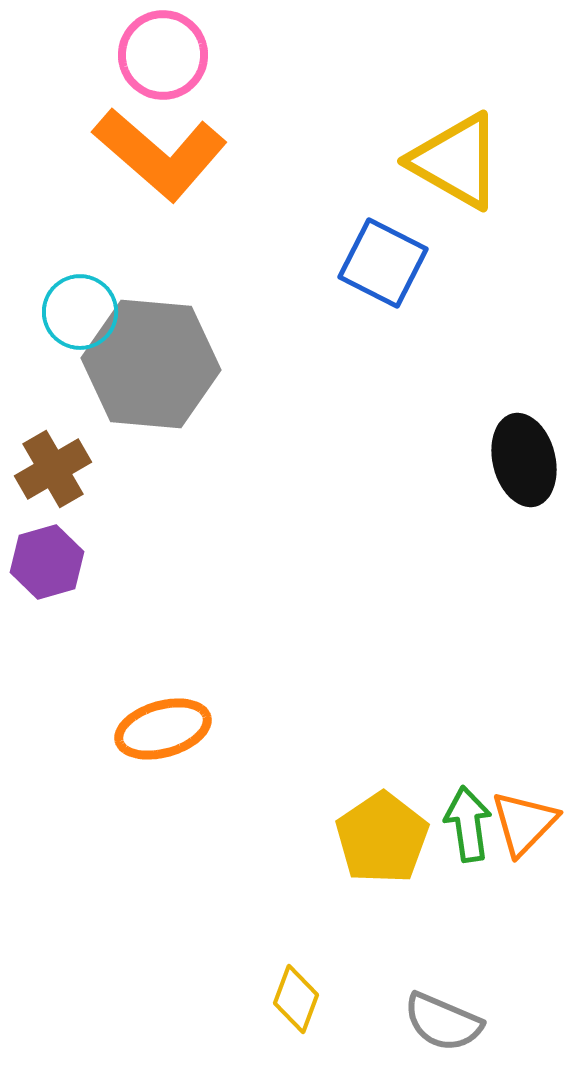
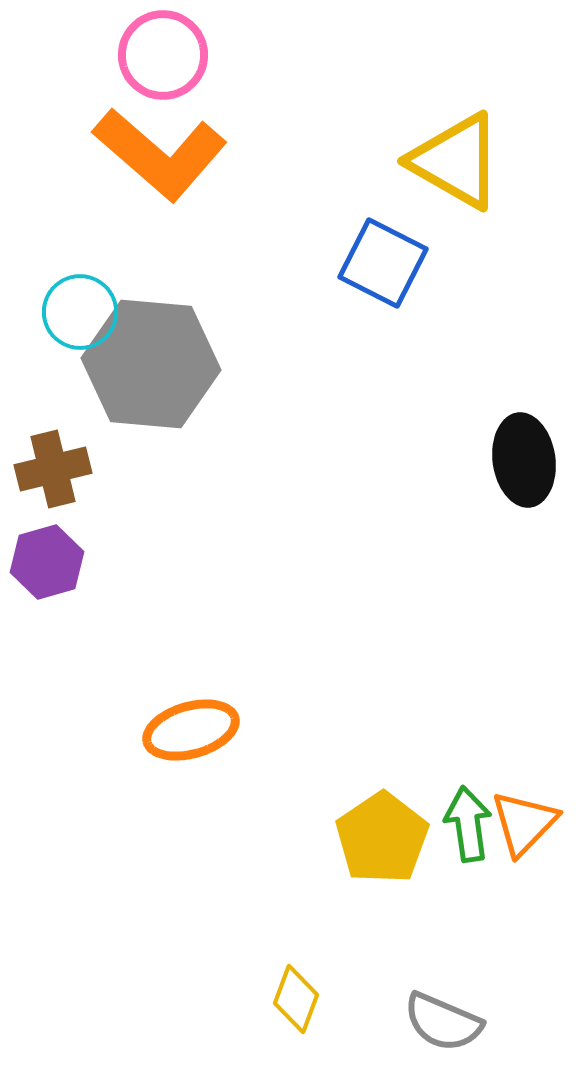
black ellipse: rotated 6 degrees clockwise
brown cross: rotated 16 degrees clockwise
orange ellipse: moved 28 px right, 1 px down
